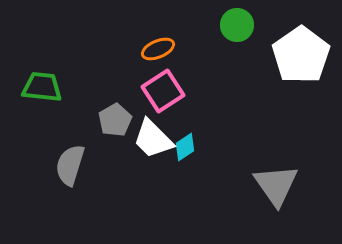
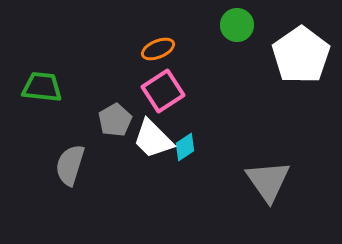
gray triangle: moved 8 px left, 4 px up
